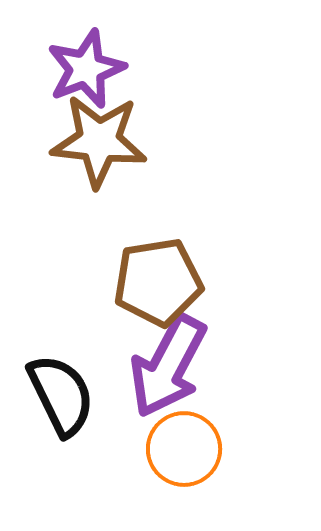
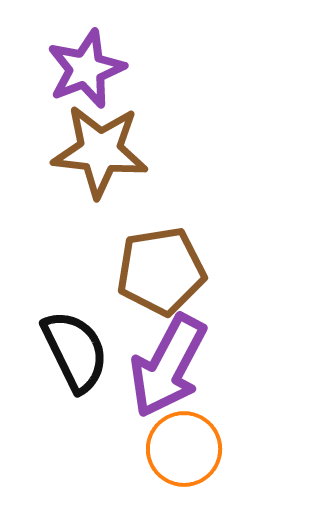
brown star: moved 1 px right, 10 px down
brown pentagon: moved 3 px right, 11 px up
black semicircle: moved 14 px right, 44 px up
